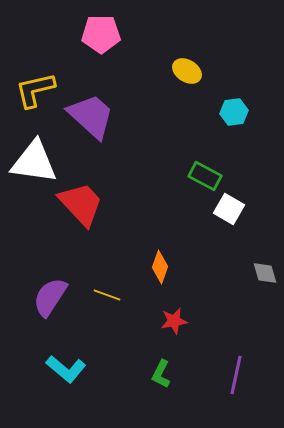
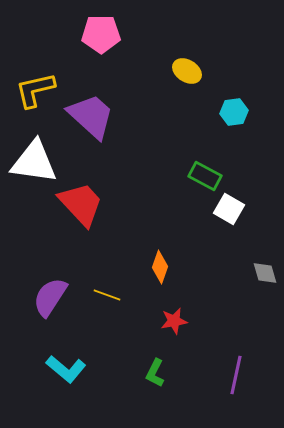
green L-shape: moved 6 px left, 1 px up
